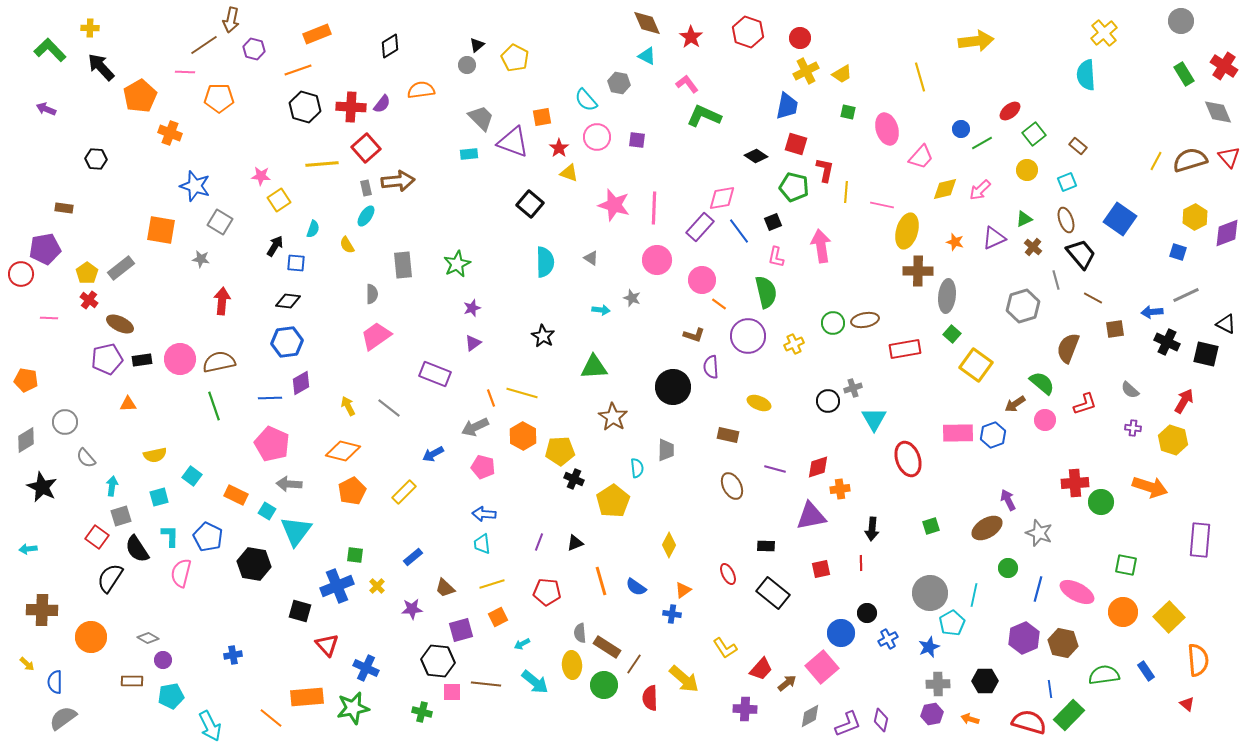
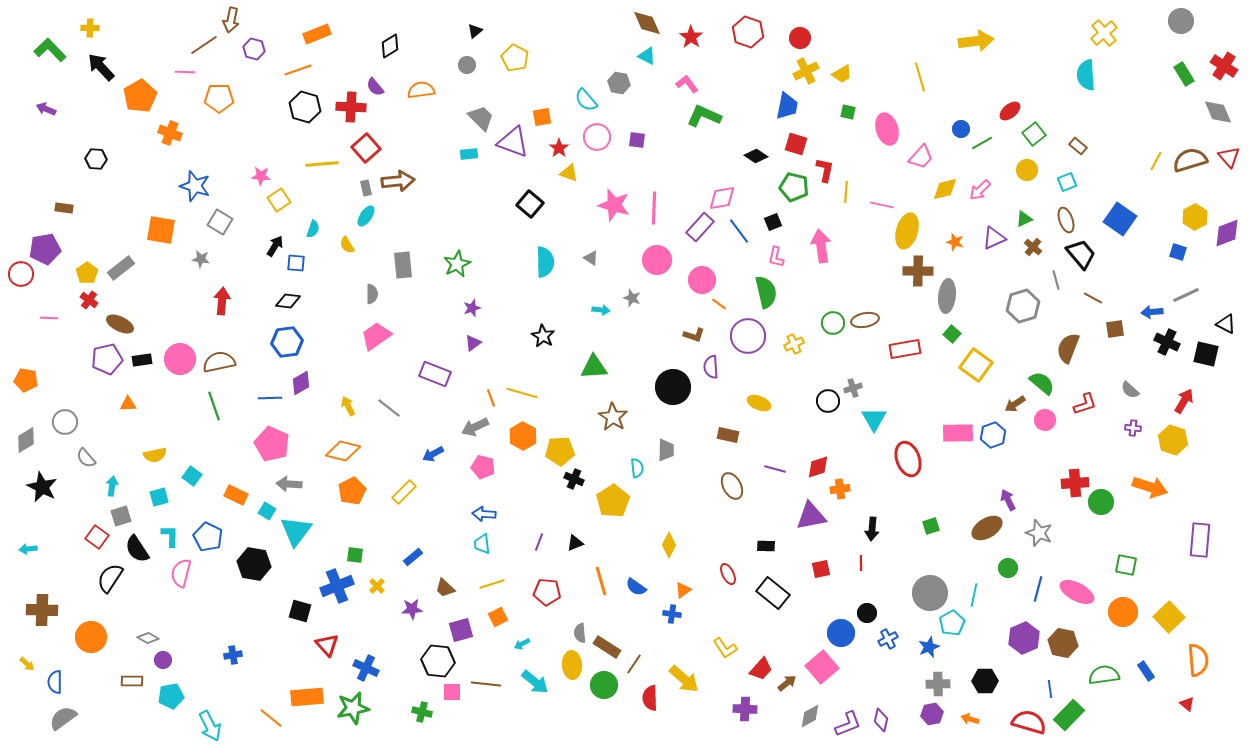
black triangle at (477, 45): moved 2 px left, 14 px up
purple semicircle at (382, 104): moved 7 px left, 17 px up; rotated 102 degrees clockwise
